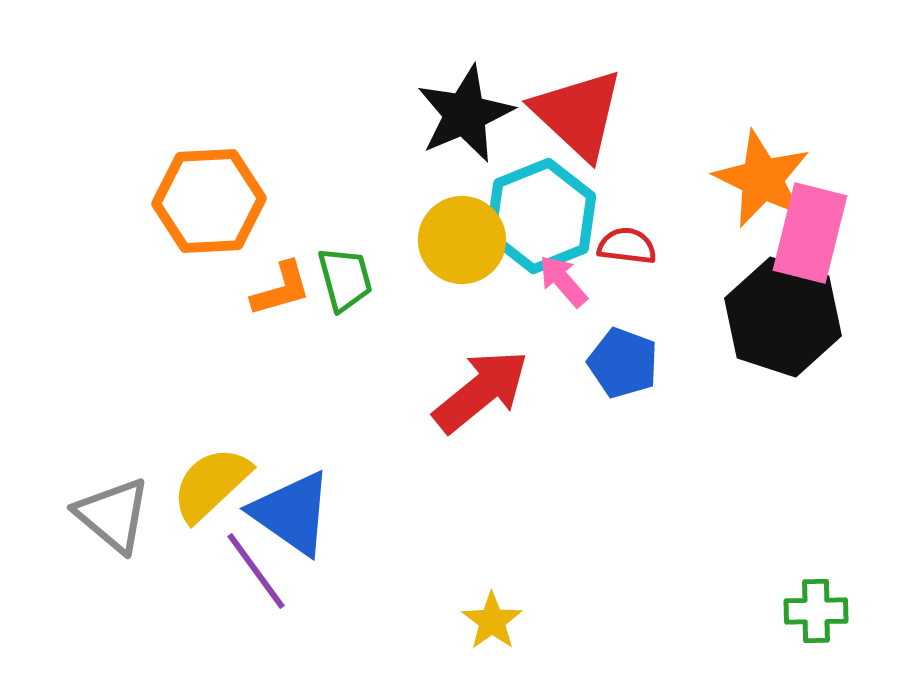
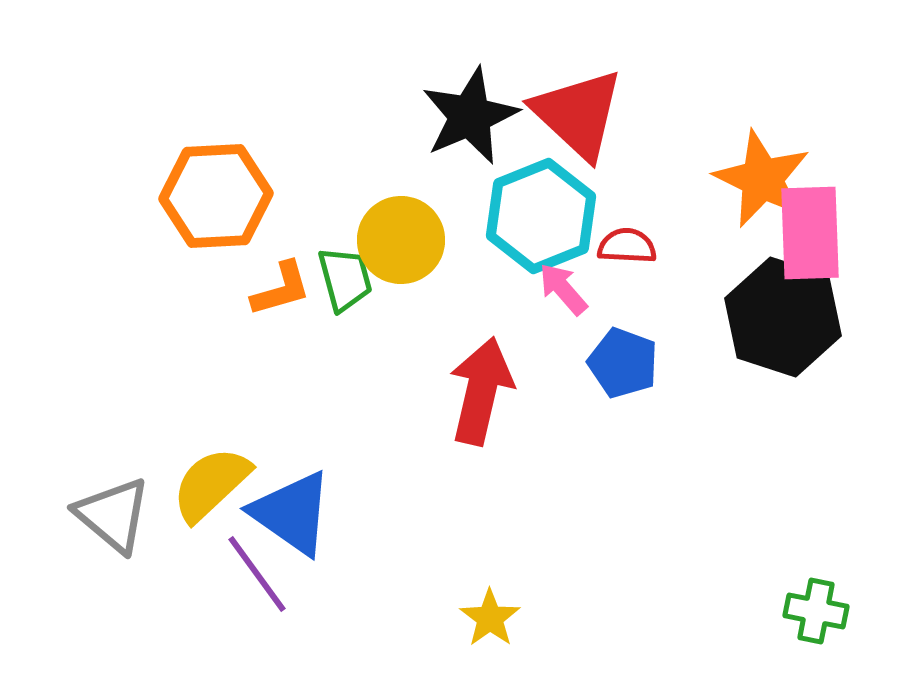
black star: moved 5 px right, 2 px down
orange hexagon: moved 7 px right, 5 px up
pink rectangle: rotated 16 degrees counterclockwise
yellow circle: moved 61 px left
red semicircle: rotated 4 degrees counterclockwise
pink arrow: moved 8 px down
red arrow: rotated 38 degrees counterclockwise
purple line: moved 1 px right, 3 px down
green cross: rotated 12 degrees clockwise
yellow star: moved 2 px left, 3 px up
